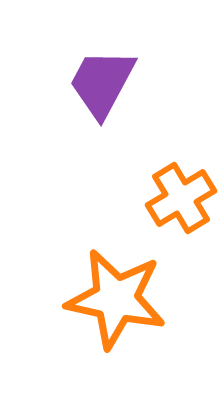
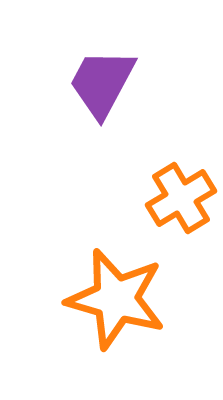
orange star: rotated 4 degrees clockwise
